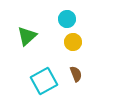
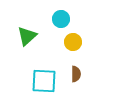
cyan circle: moved 6 px left
brown semicircle: rotated 21 degrees clockwise
cyan square: rotated 32 degrees clockwise
